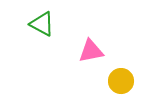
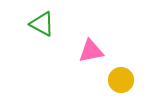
yellow circle: moved 1 px up
